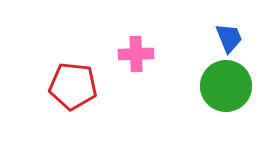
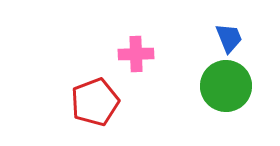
red pentagon: moved 22 px right, 16 px down; rotated 27 degrees counterclockwise
